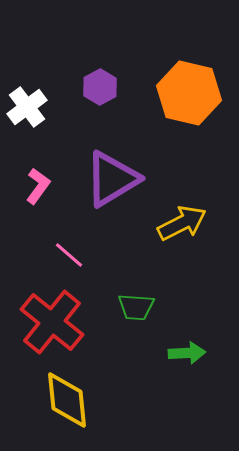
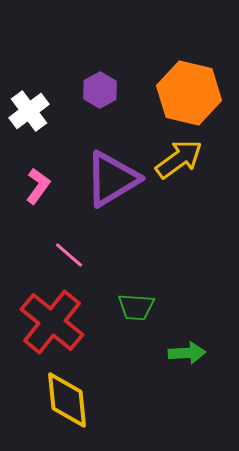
purple hexagon: moved 3 px down
white cross: moved 2 px right, 4 px down
yellow arrow: moved 3 px left, 64 px up; rotated 9 degrees counterclockwise
